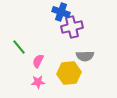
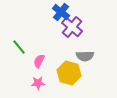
blue cross: rotated 18 degrees clockwise
purple cross: rotated 35 degrees counterclockwise
pink semicircle: moved 1 px right
yellow hexagon: rotated 20 degrees clockwise
pink star: moved 1 px down
